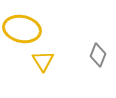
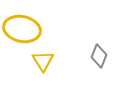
gray diamond: moved 1 px right, 1 px down
